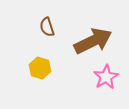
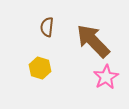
brown semicircle: rotated 24 degrees clockwise
brown arrow: rotated 108 degrees counterclockwise
